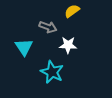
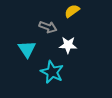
cyan triangle: moved 3 px right, 2 px down
